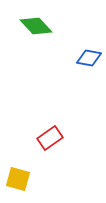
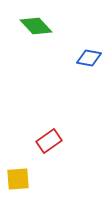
red rectangle: moved 1 px left, 3 px down
yellow square: rotated 20 degrees counterclockwise
